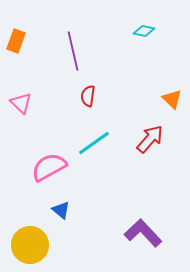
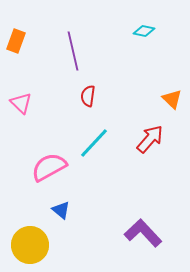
cyan line: rotated 12 degrees counterclockwise
